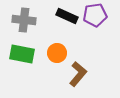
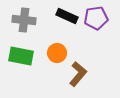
purple pentagon: moved 1 px right, 3 px down
green rectangle: moved 1 px left, 2 px down
